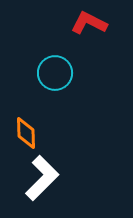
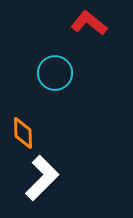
red L-shape: rotated 12 degrees clockwise
orange diamond: moved 3 px left
